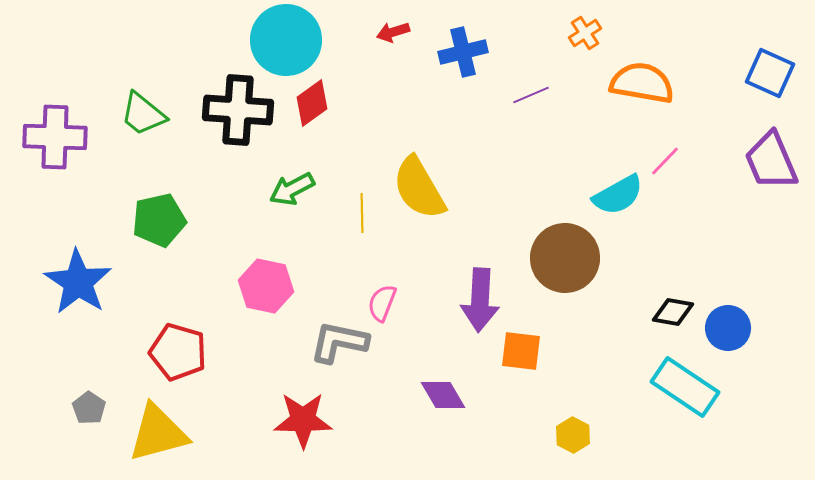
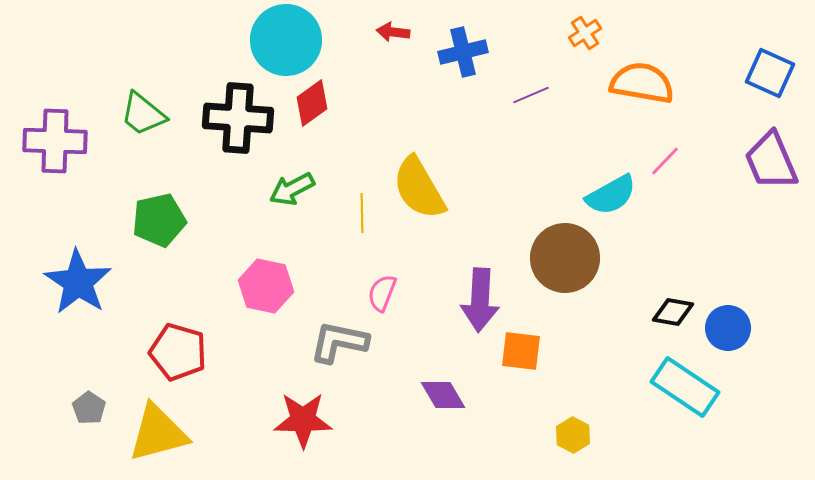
red arrow: rotated 24 degrees clockwise
black cross: moved 8 px down
purple cross: moved 4 px down
cyan semicircle: moved 7 px left
pink semicircle: moved 10 px up
